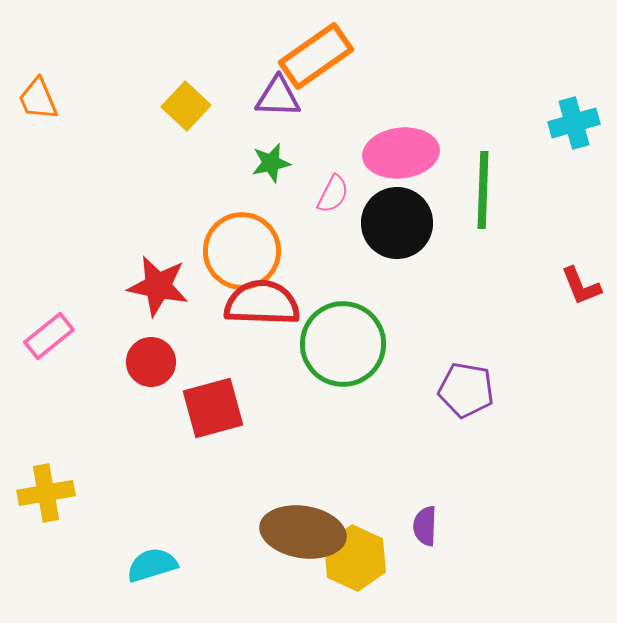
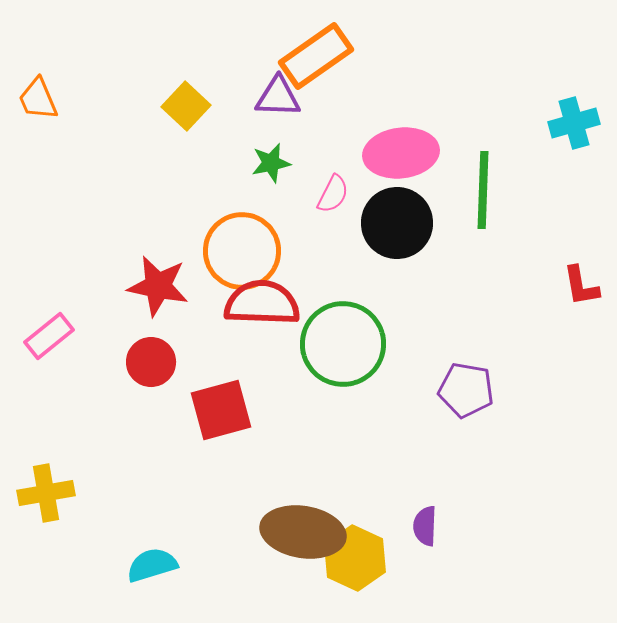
red L-shape: rotated 12 degrees clockwise
red square: moved 8 px right, 2 px down
